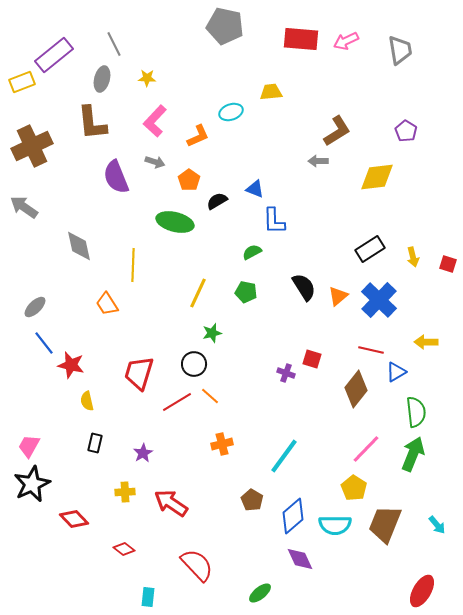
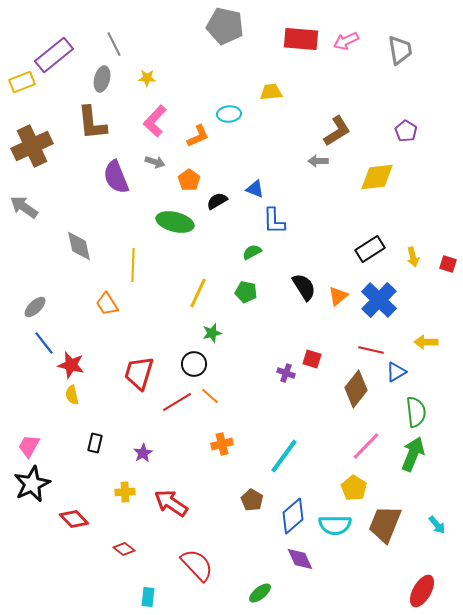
cyan ellipse at (231, 112): moved 2 px left, 2 px down; rotated 15 degrees clockwise
yellow semicircle at (87, 401): moved 15 px left, 6 px up
pink line at (366, 449): moved 3 px up
